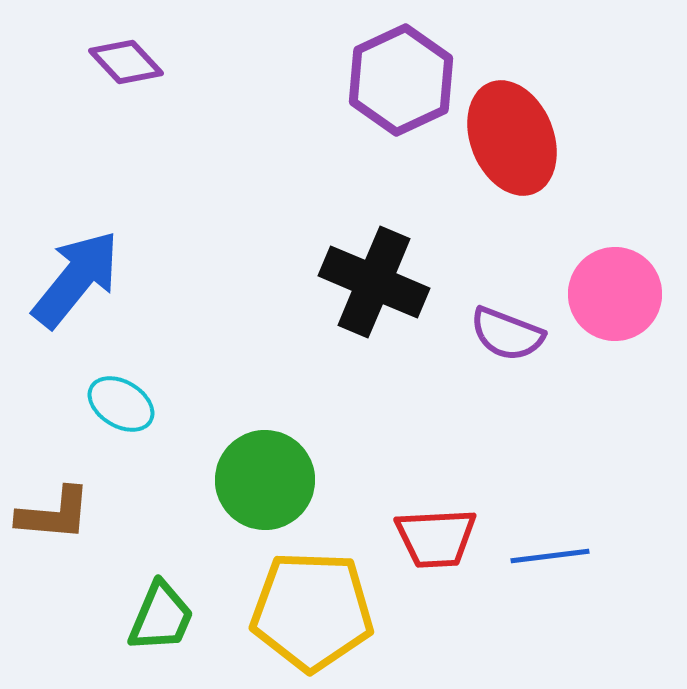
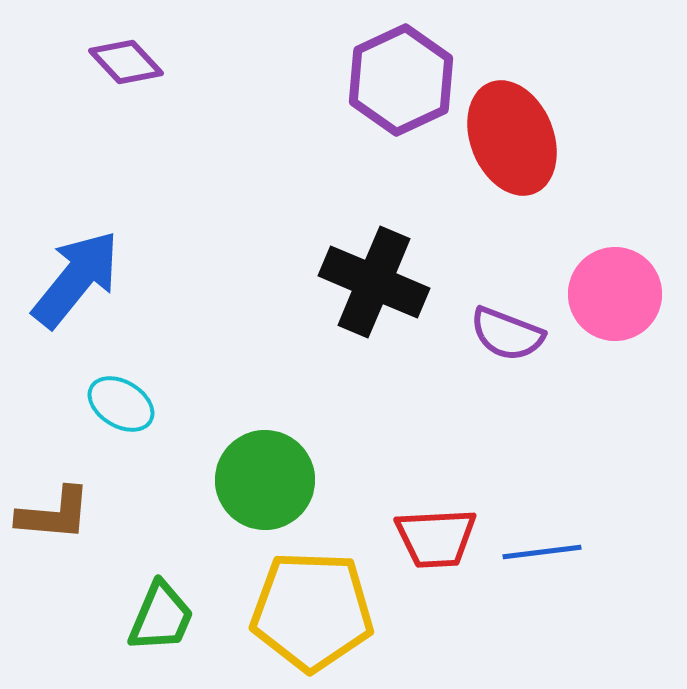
blue line: moved 8 px left, 4 px up
